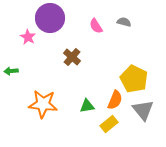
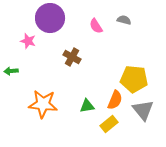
gray semicircle: moved 2 px up
pink star: moved 4 px down; rotated 14 degrees counterclockwise
brown cross: rotated 12 degrees counterclockwise
yellow pentagon: rotated 20 degrees counterclockwise
